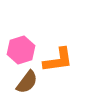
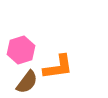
orange L-shape: moved 7 px down
